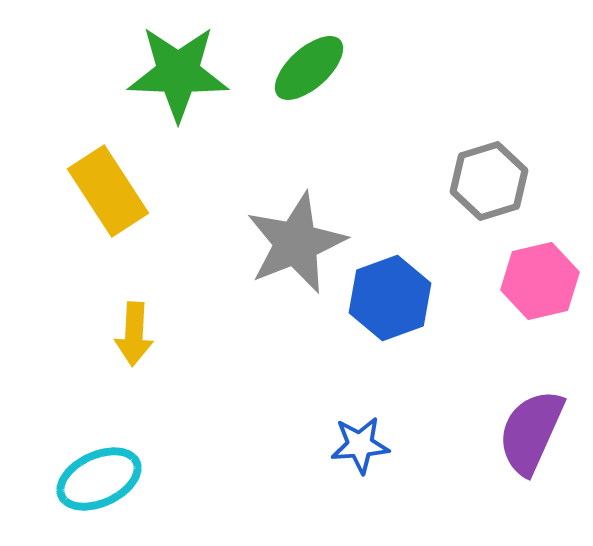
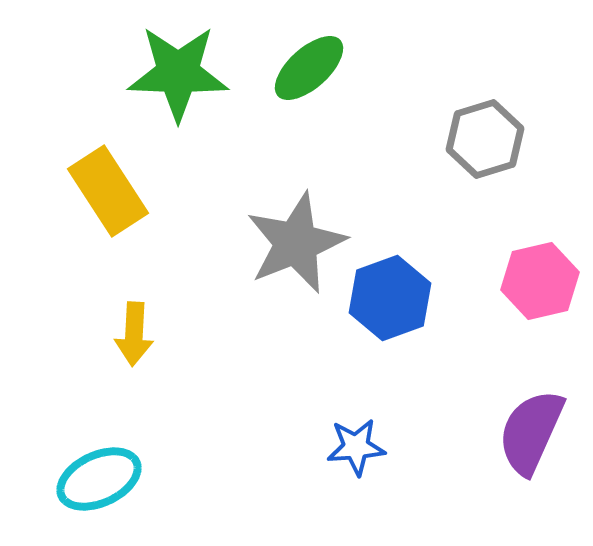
gray hexagon: moved 4 px left, 42 px up
blue star: moved 4 px left, 2 px down
